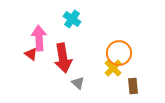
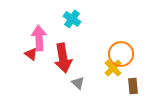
orange circle: moved 2 px right, 1 px down
